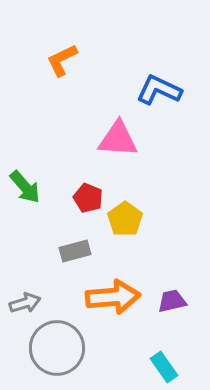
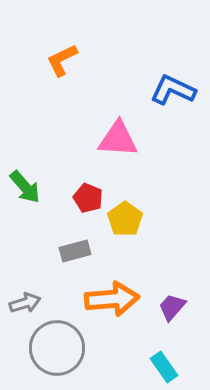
blue L-shape: moved 14 px right
orange arrow: moved 1 px left, 2 px down
purple trapezoid: moved 6 px down; rotated 36 degrees counterclockwise
